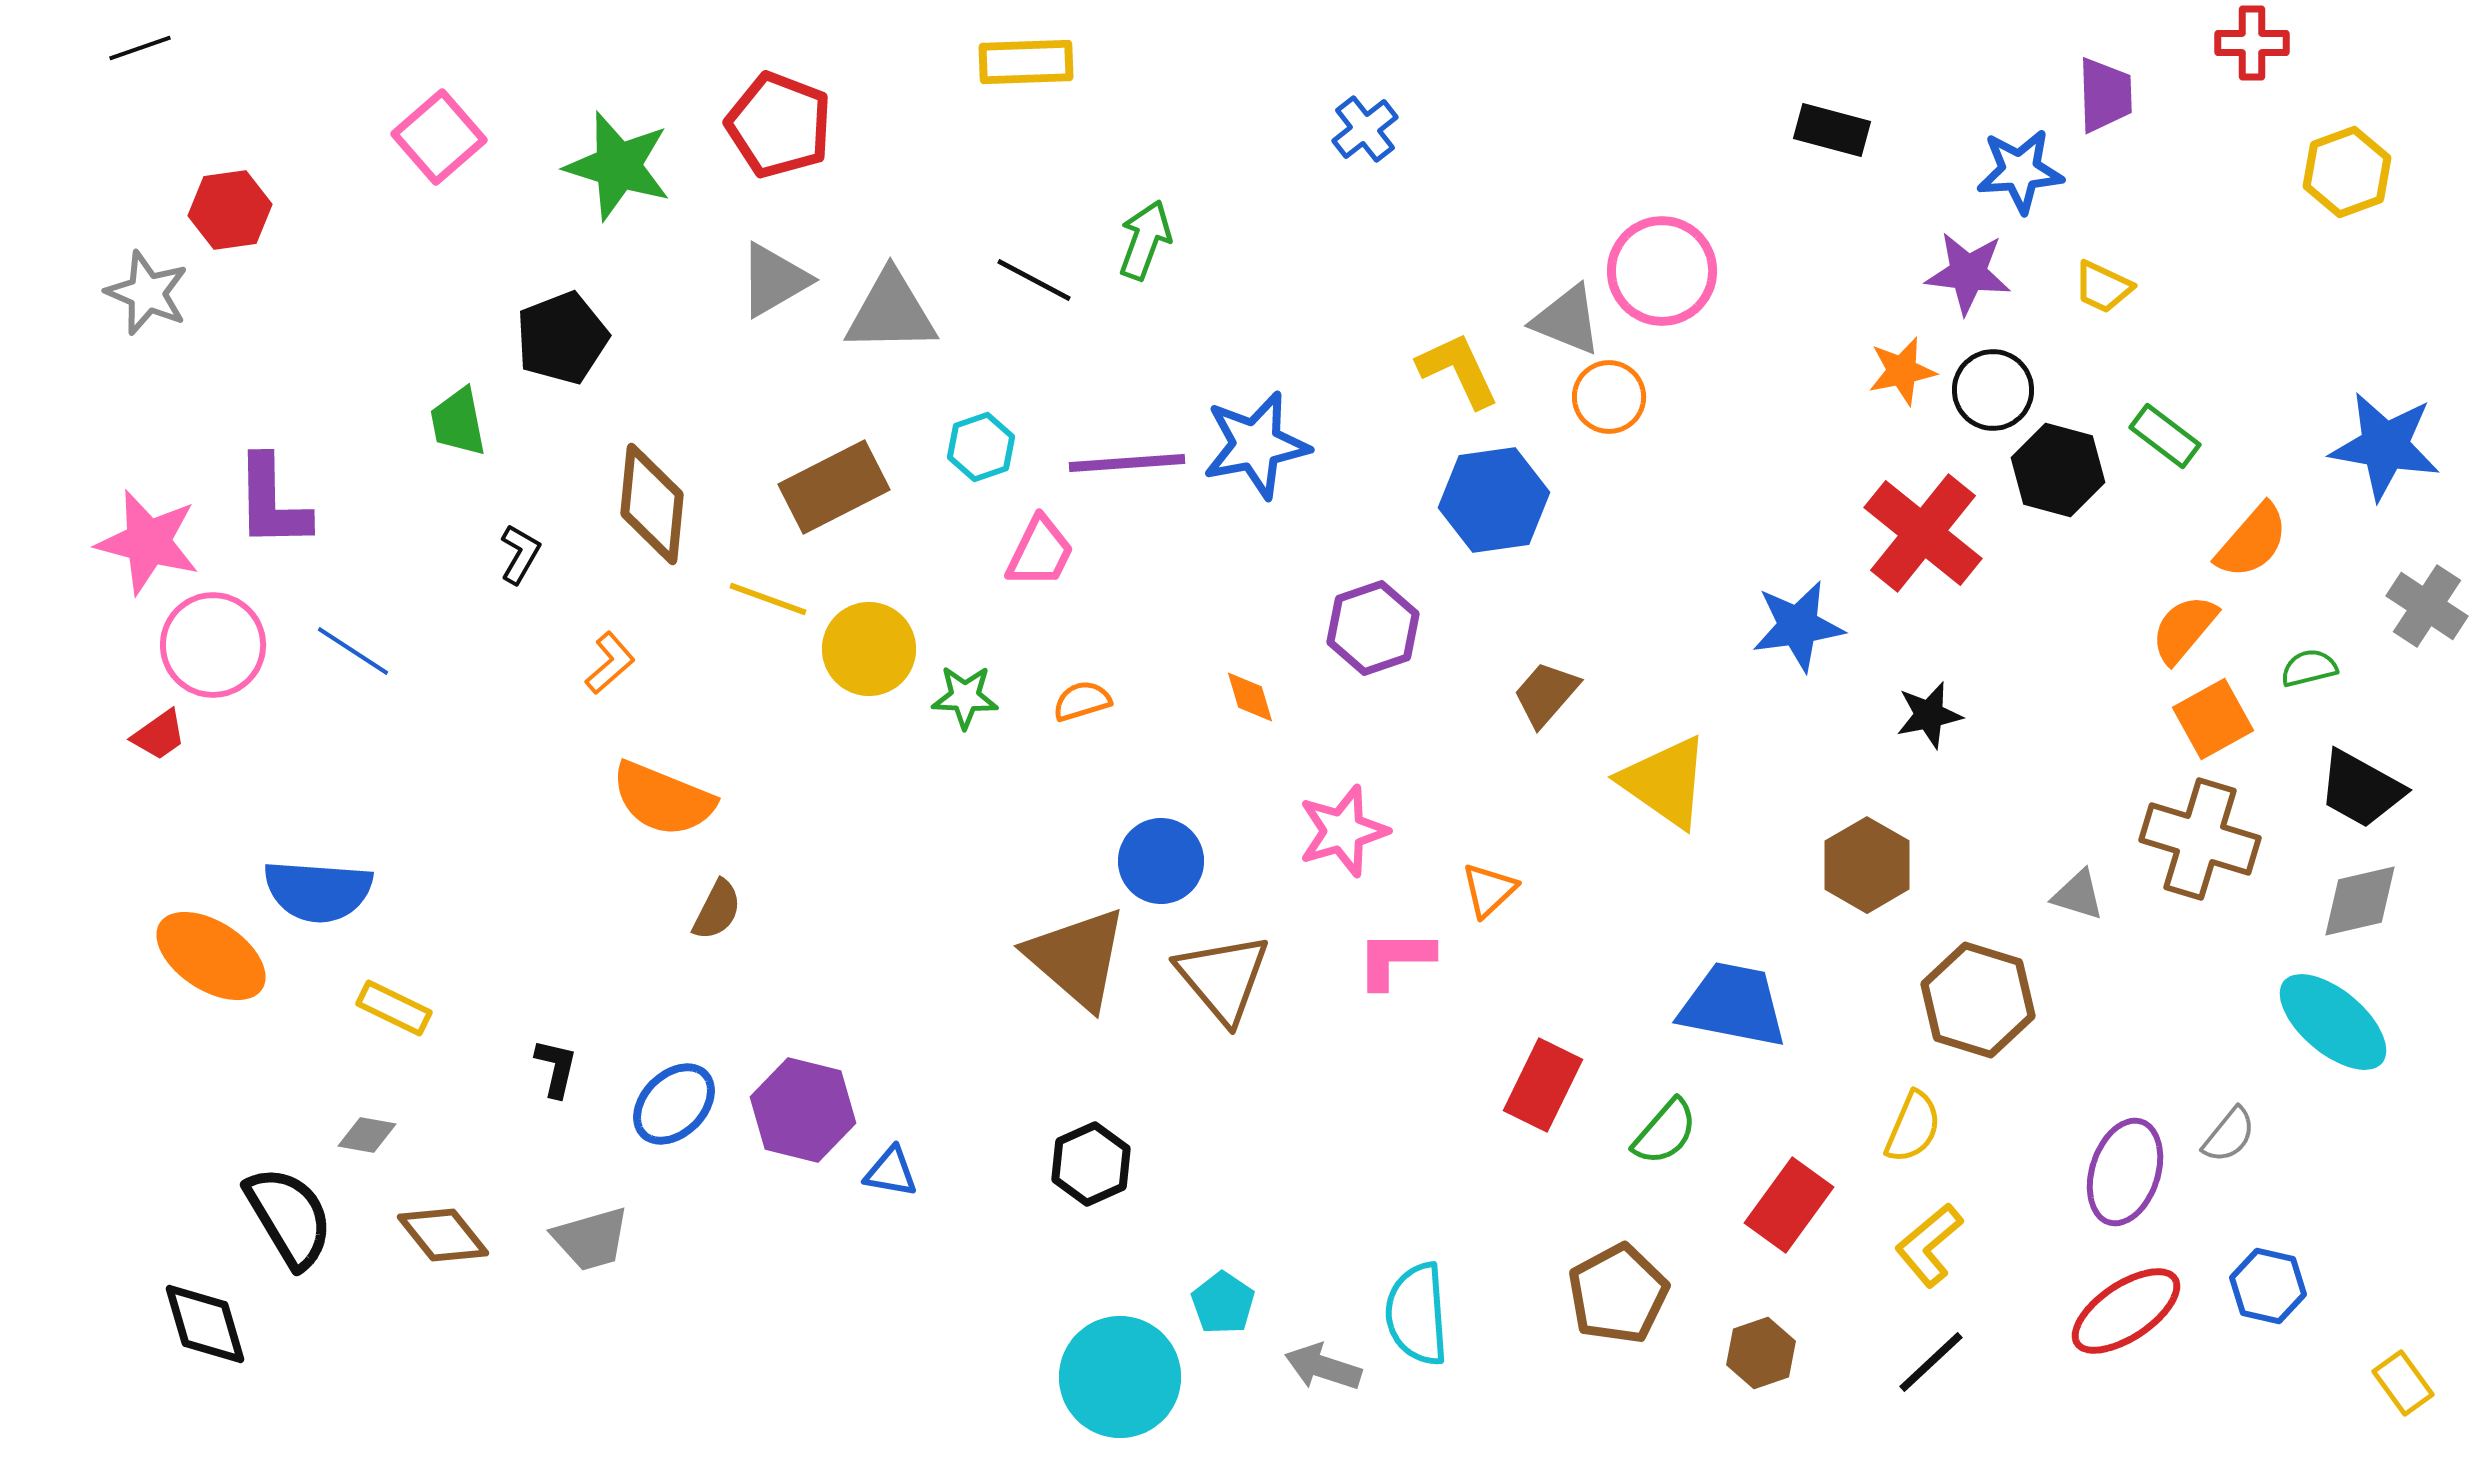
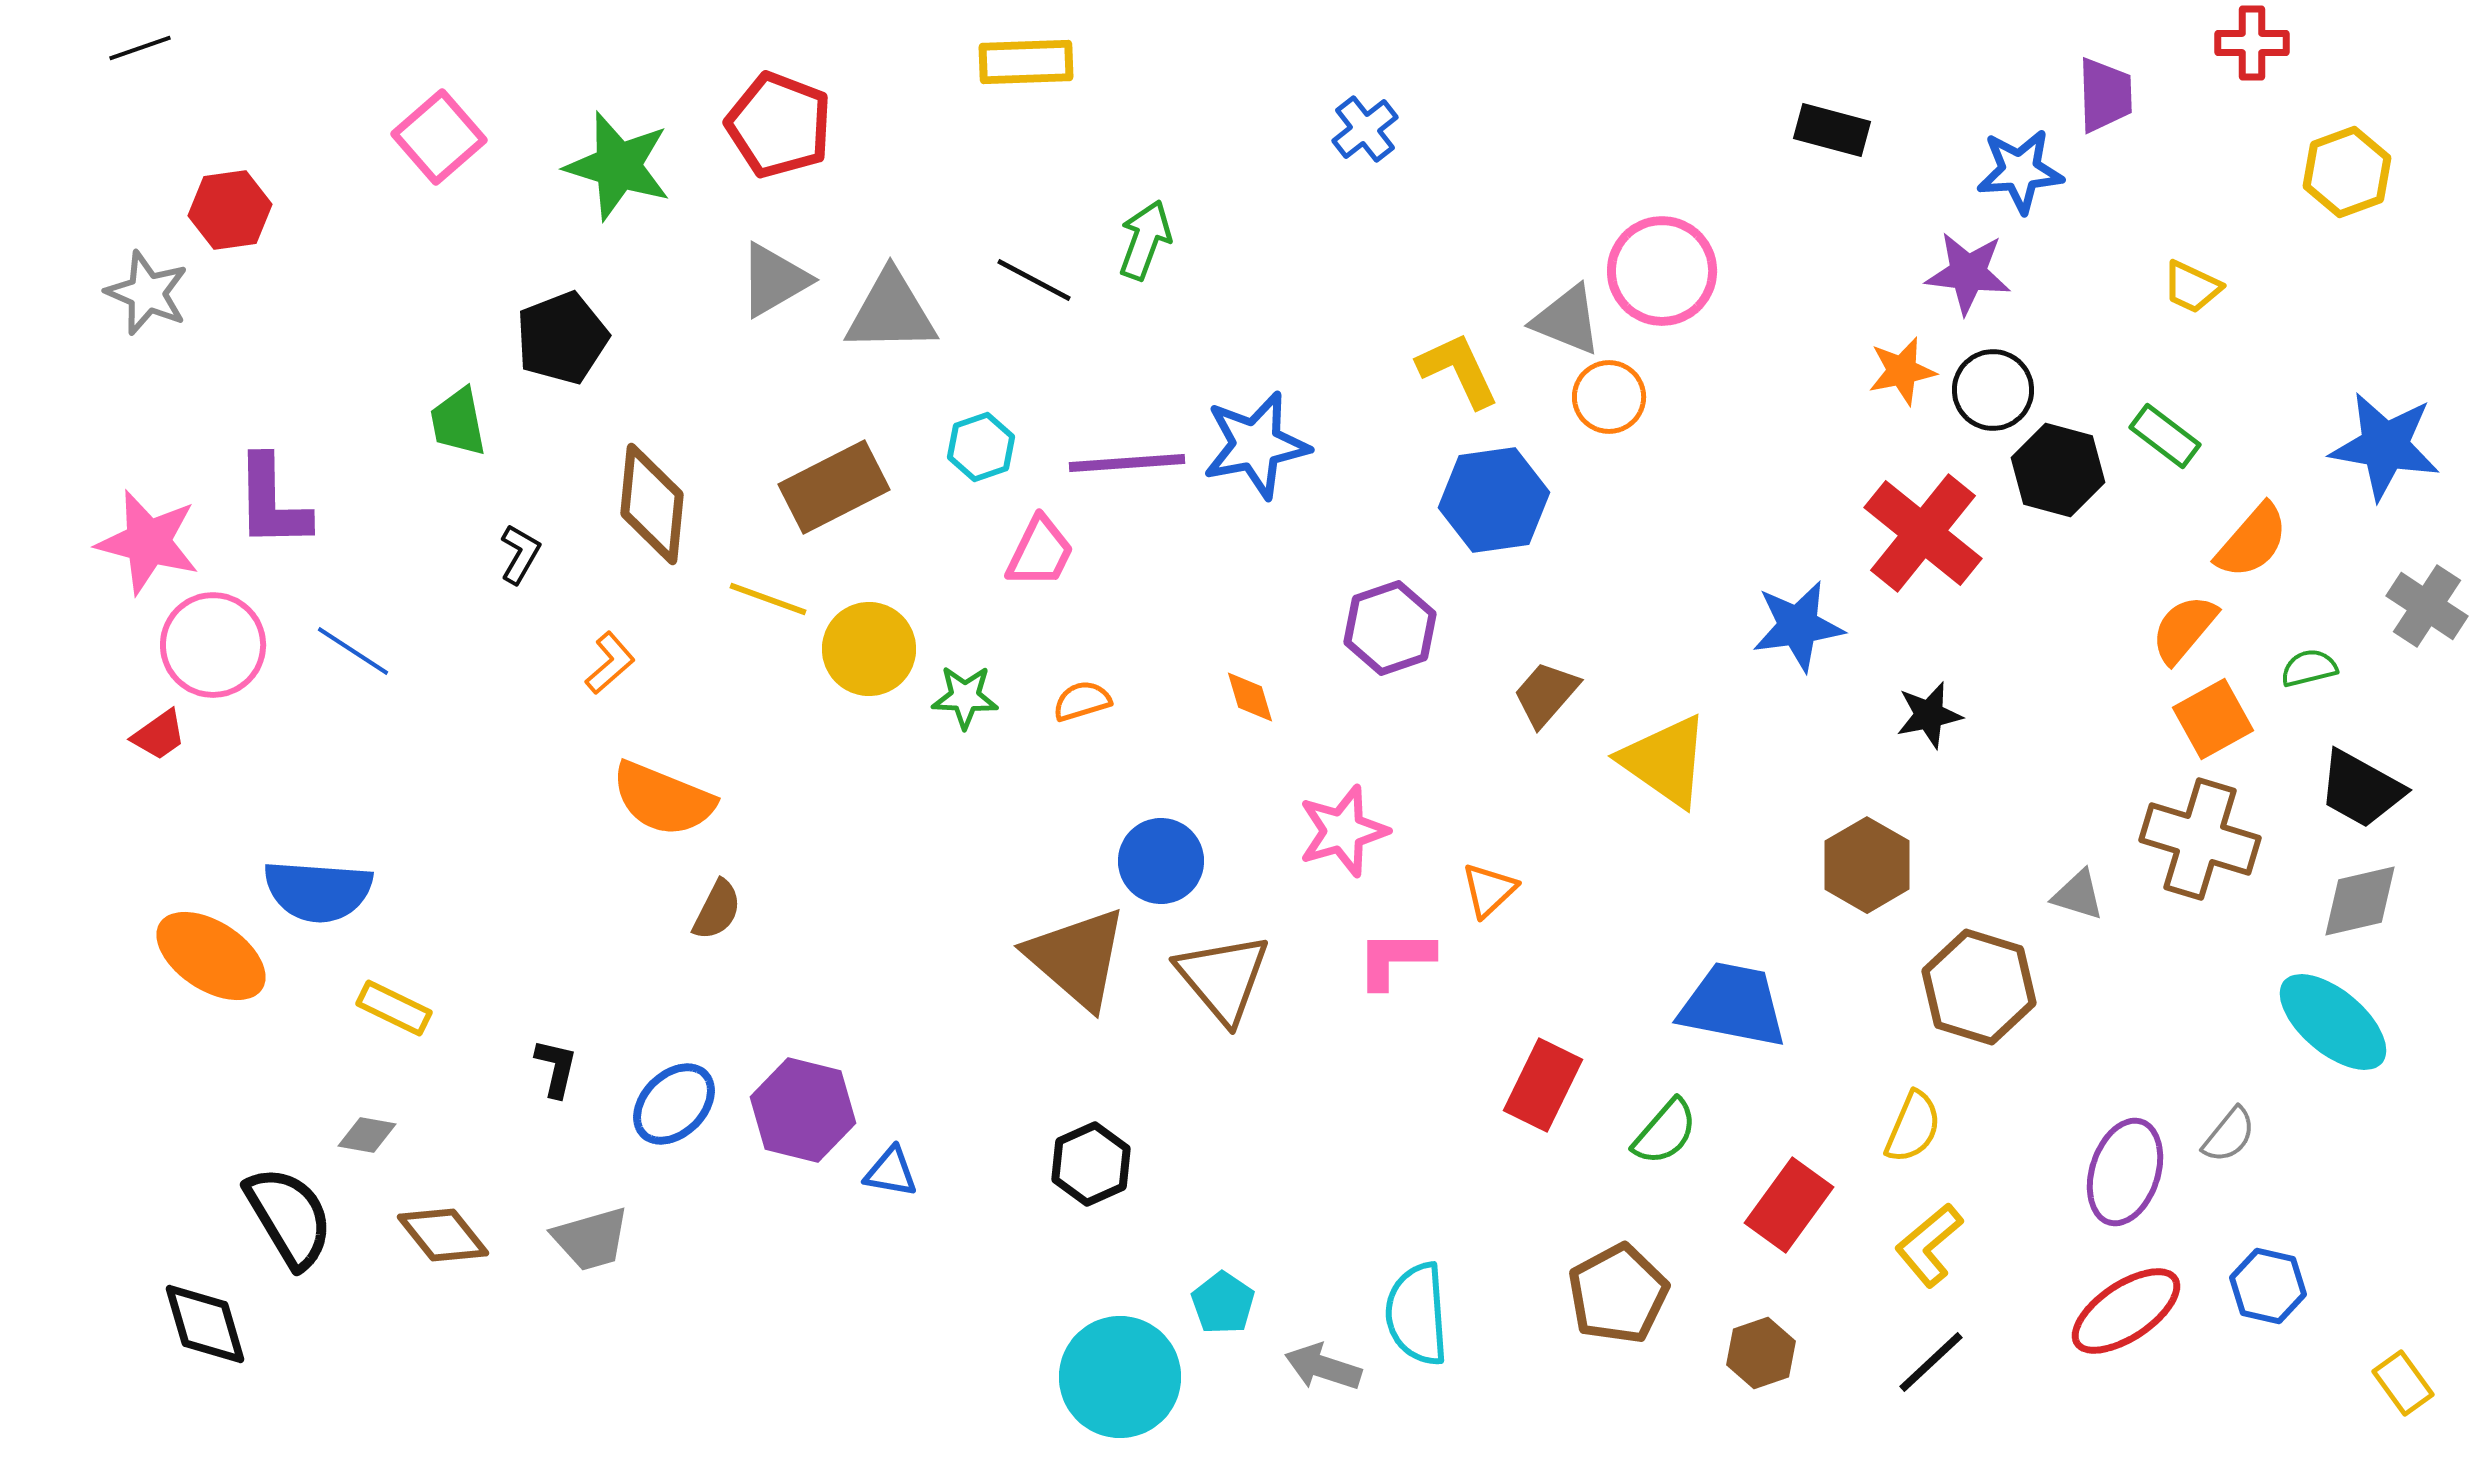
yellow trapezoid at (2103, 287): moved 89 px right
purple hexagon at (1373, 628): moved 17 px right
yellow triangle at (1665, 782): moved 21 px up
brown hexagon at (1978, 1000): moved 1 px right, 13 px up
